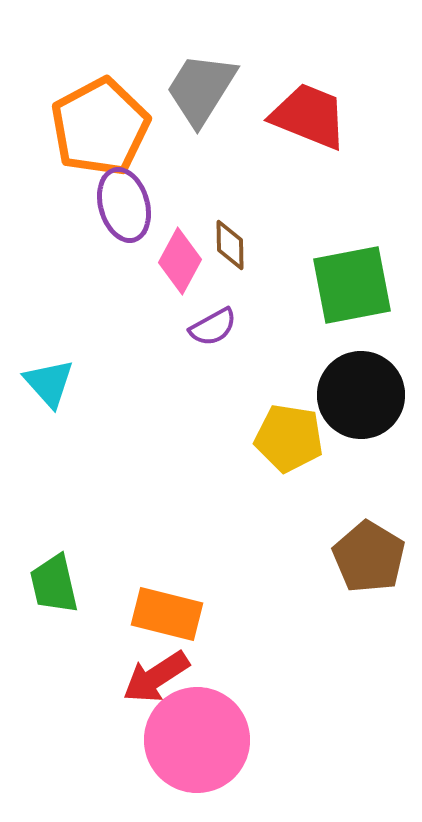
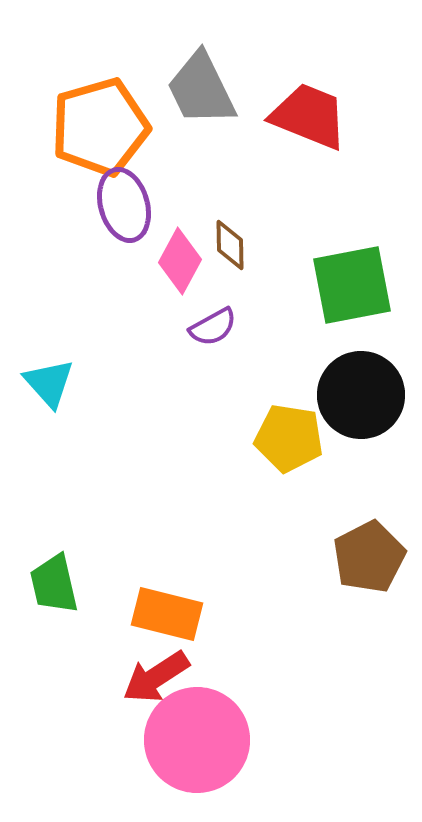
gray trapezoid: rotated 58 degrees counterclockwise
orange pentagon: rotated 12 degrees clockwise
brown pentagon: rotated 14 degrees clockwise
